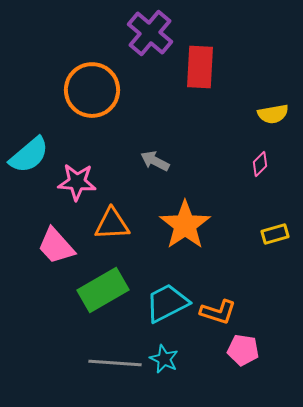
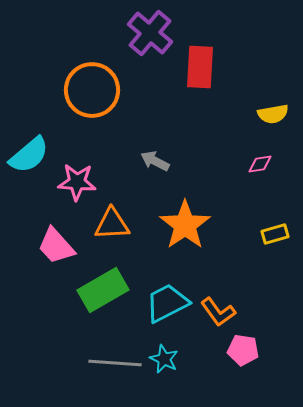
pink diamond: rotated 35 degrees clockwise
orange L-shape: rotated 36 degrees clockwise
